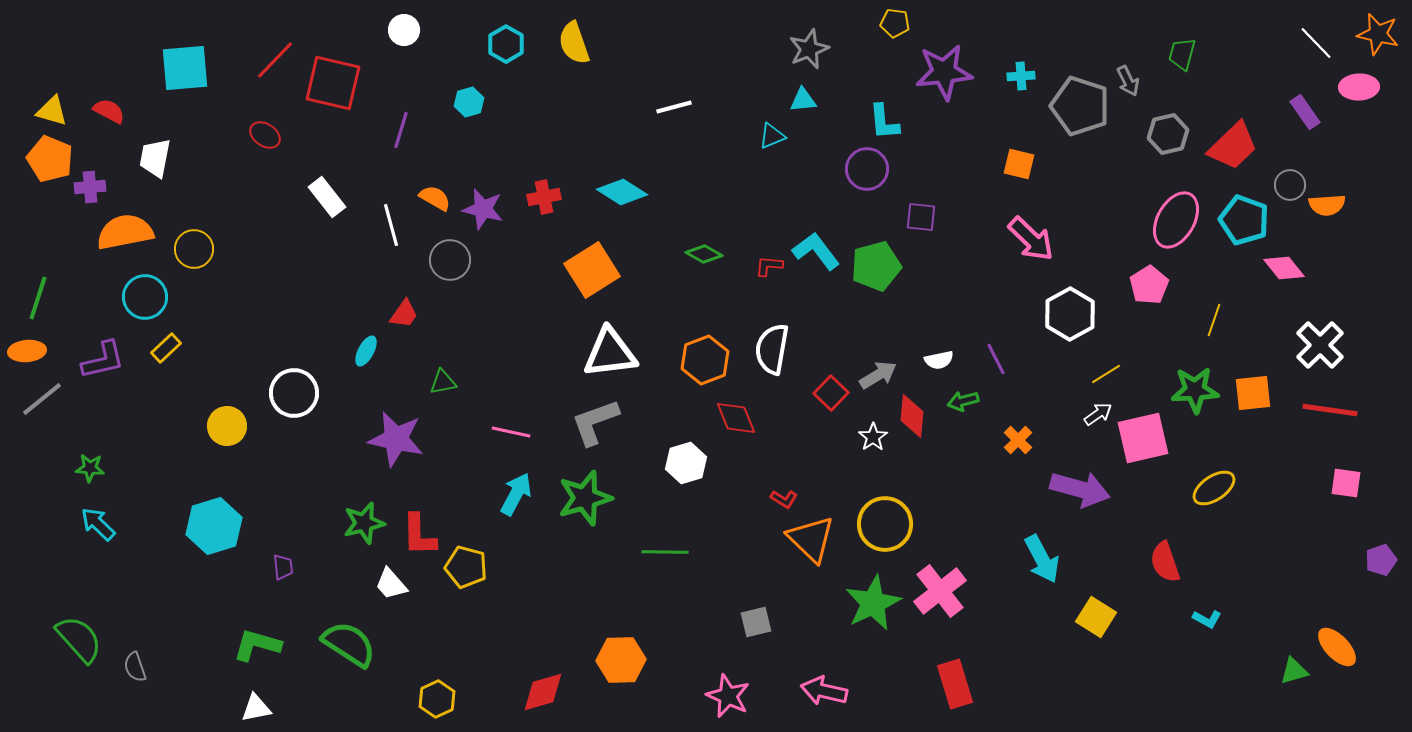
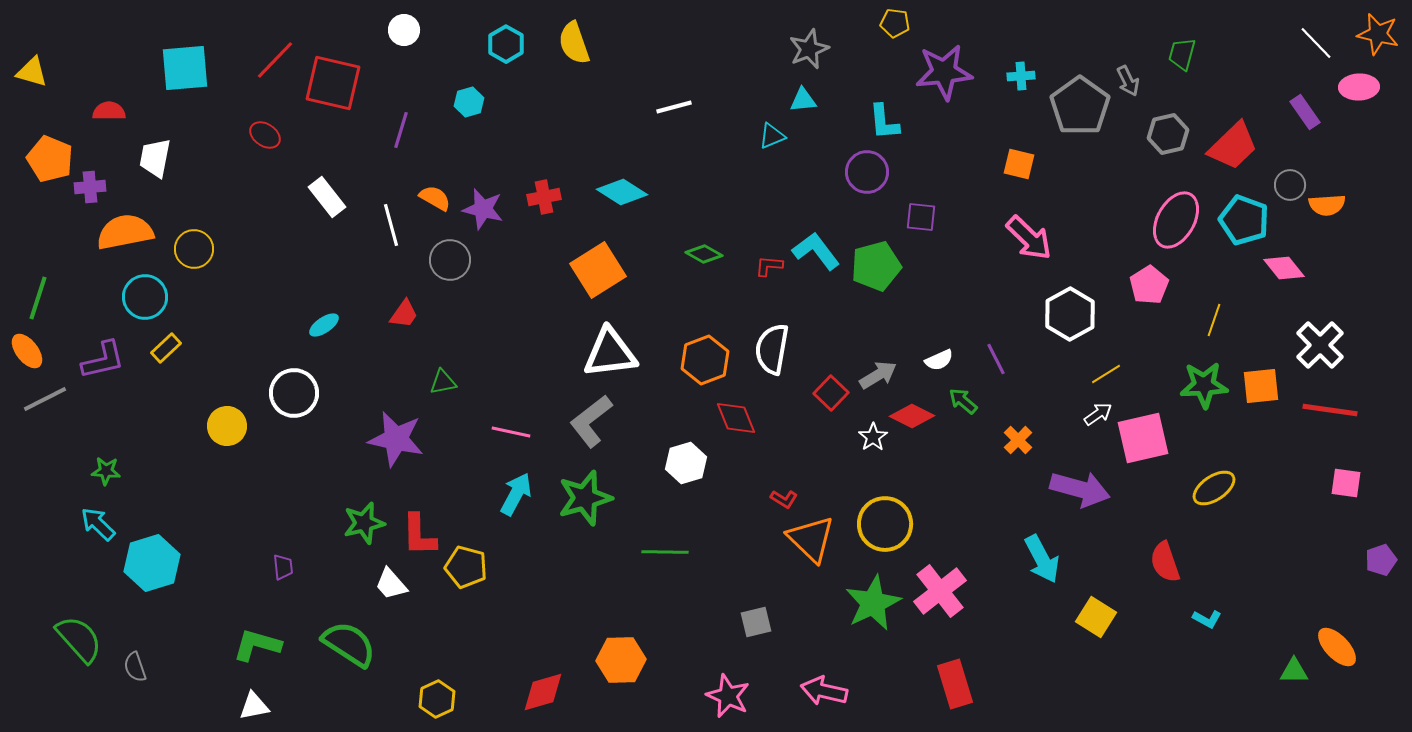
gray pentagon at (1080, 106): rotated 18 degrees clockwise
yellow triangle at (52, 111): moved 20 px left, 39 px up
red semicircle at (109, 111): rotated 28 degrees counterclockwise
purple circle at (867, 169): moved 3 px down
pink arrow at (1031, 239): moved 2 px left, 1 px up
orange square at (592, 270): moved 6 px right
orange ellipse at (27, 351): rotated 57 degrees clockwise
cyan ellipse at (366, 351): moved 42 px left, 26 px up; rotated 28 degrees clockwise
white semicircle at (939, 360): rotated 12 degrees counterclockwise
green star at (1195, 390): moved 9 px right, 5 px up
orange square at (1253, 393): moved 8 px right, 7 px up
gray line at (42, 399): moved 3 px right; rotated 12 degrees clockwise
green arrow at (963, 401): rotated 56 degrees clockwise
red diamond at (912, 416): rotated 69 degrees counterclockwise
gray L-shape at (595, 422): moved 4 px left, 1 px up; rotated 18 degrees counterclockwise
green star at (90, 468): moved 16 px right, 3 px down
cyan hexagon at (214, 526): moved 62 px left, 37 px down
green triangle at (1294, 671): rotated 16 degrees clockwise
white triangle at (256, 708): moved 2 px left, 2 px up
